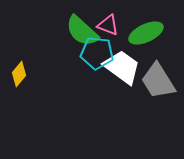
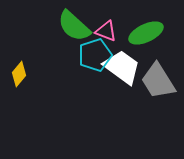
pink triangle: moved 2 px left, 6 px down
green semicircle: moved 8 px left, 5 px up
cyan pentagon: moved 2 px left, 2 px down; rotated 24 degrees counterclockwise
